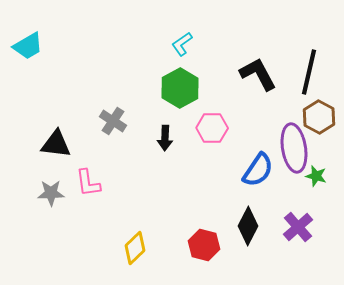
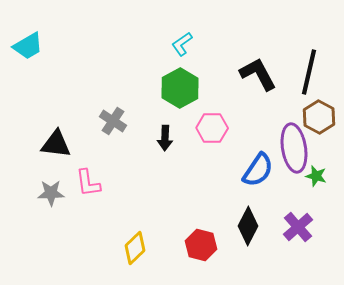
red hexagon: moved 3 px left
